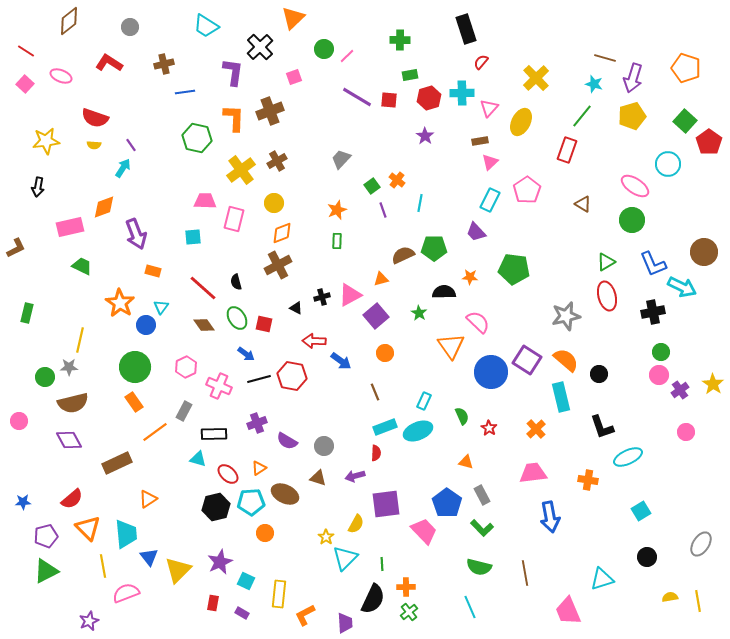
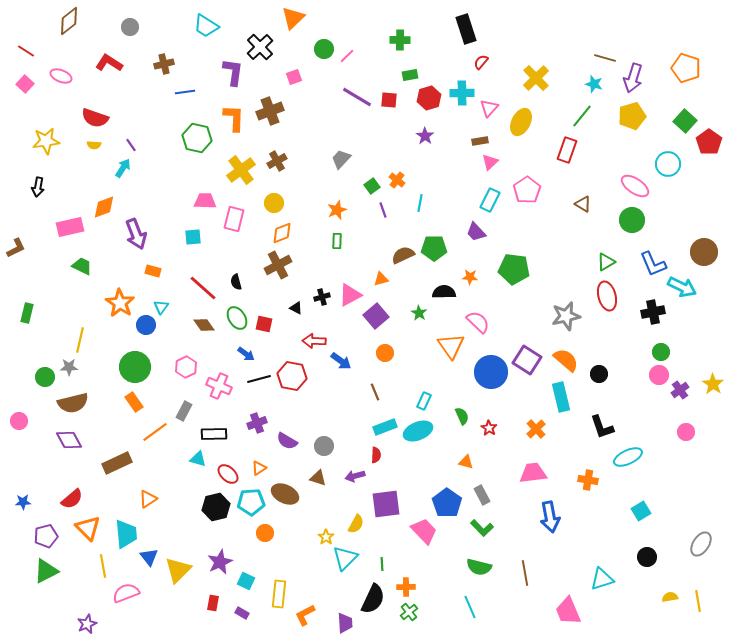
red semicircle at (376, 453): moved 2 px down
purple star at (89, 621): moved 2 px left, 3 px down
